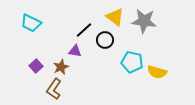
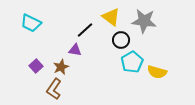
yellow triangle: moved 4 px left
black line: moved 1 px right
black circle: moved 16 px right
purple triangle: moved 1 px up
cyan pentagon: rotated 30 degrees clockwise
